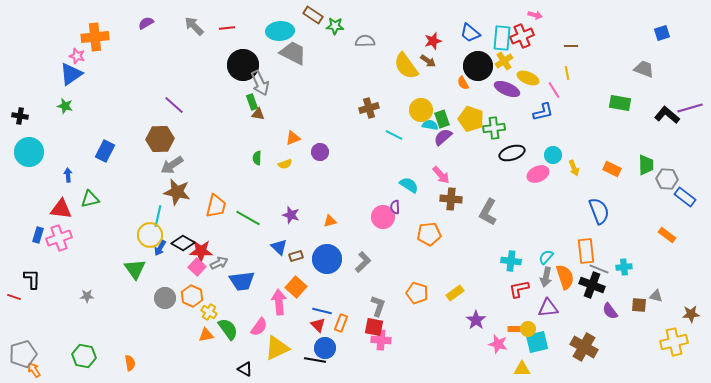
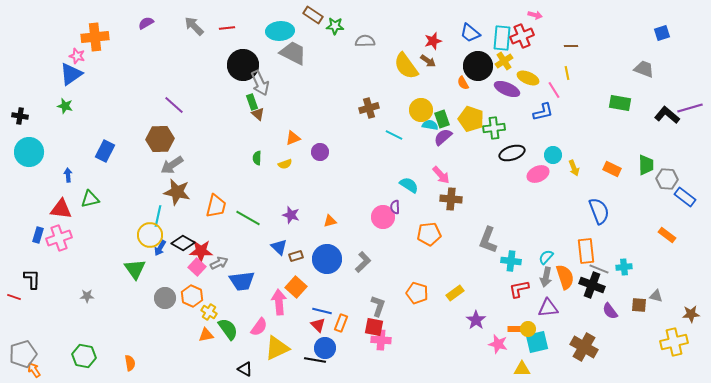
brown triangle at (258, 114): rotated 32 degrees clockwise
gray L-shape at (488, 212): moved 28 px down; rotated 8 degrees counterclockwise
